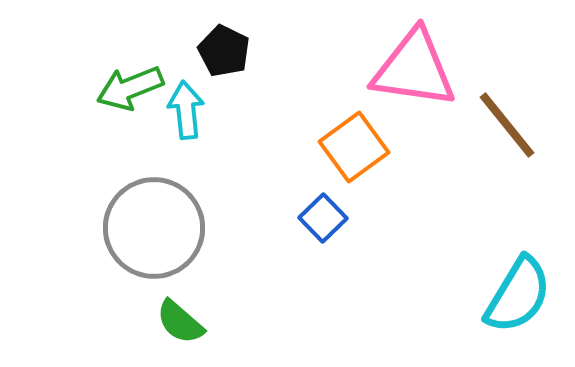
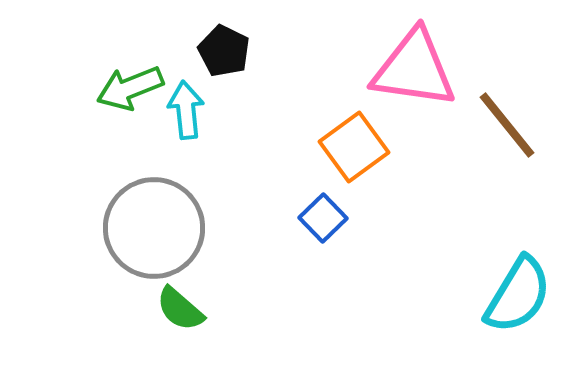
green semicircle: moved 13 px up
